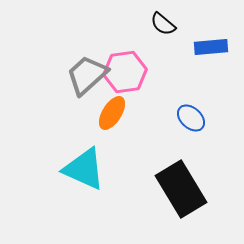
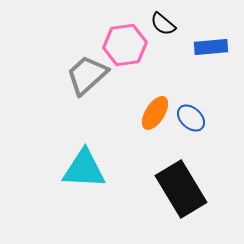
pink hexagon: moved 27 px up
orange ellipse: moved 43 px right
cyan triangle: rotated 21 degrees counterclockwise
